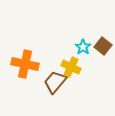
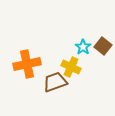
orange cross: moved 2 px right; rotated 24 degrees counterclockwise
brown trapezoid: rotated 30 degrees clockwise
